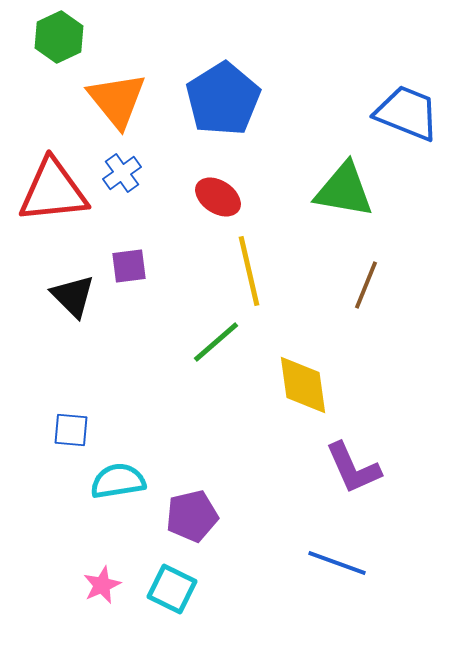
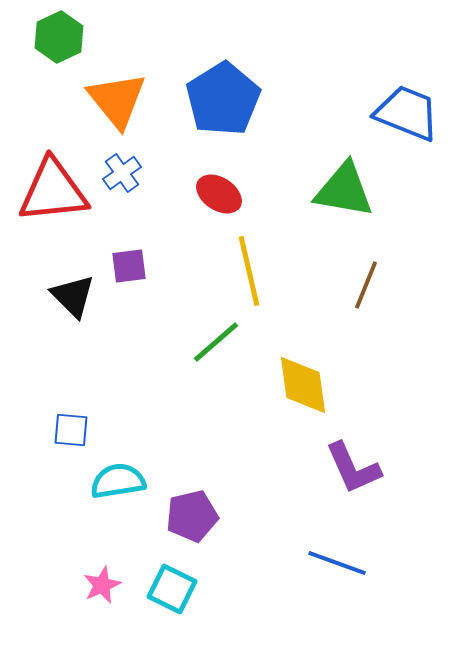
red ellipse: moved 1 px right, 3 px up
